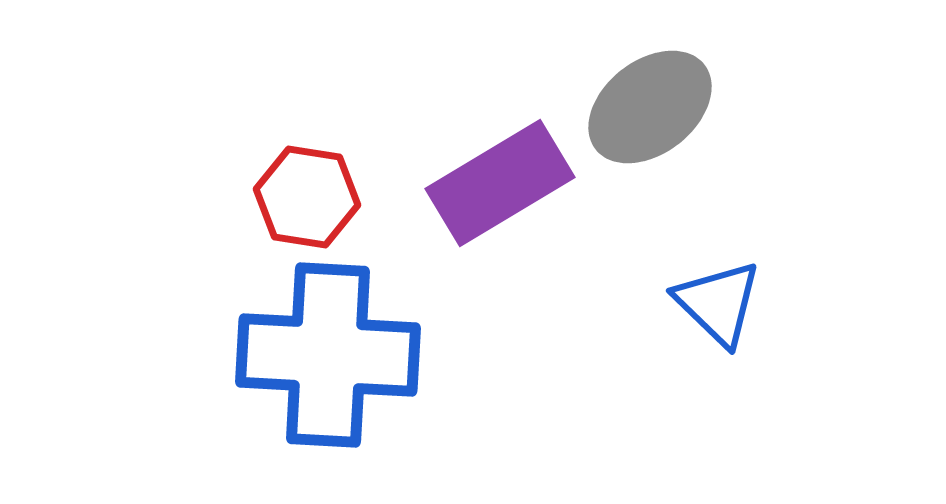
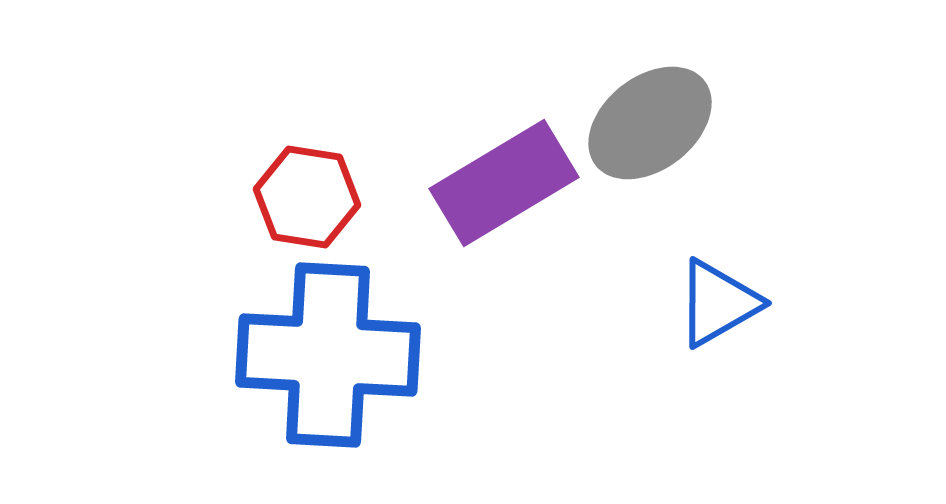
gray ellipse: moved 16 px down
purple rectangle: moved 4 px right
blue triangle: rotated 46 degrees clockwise
